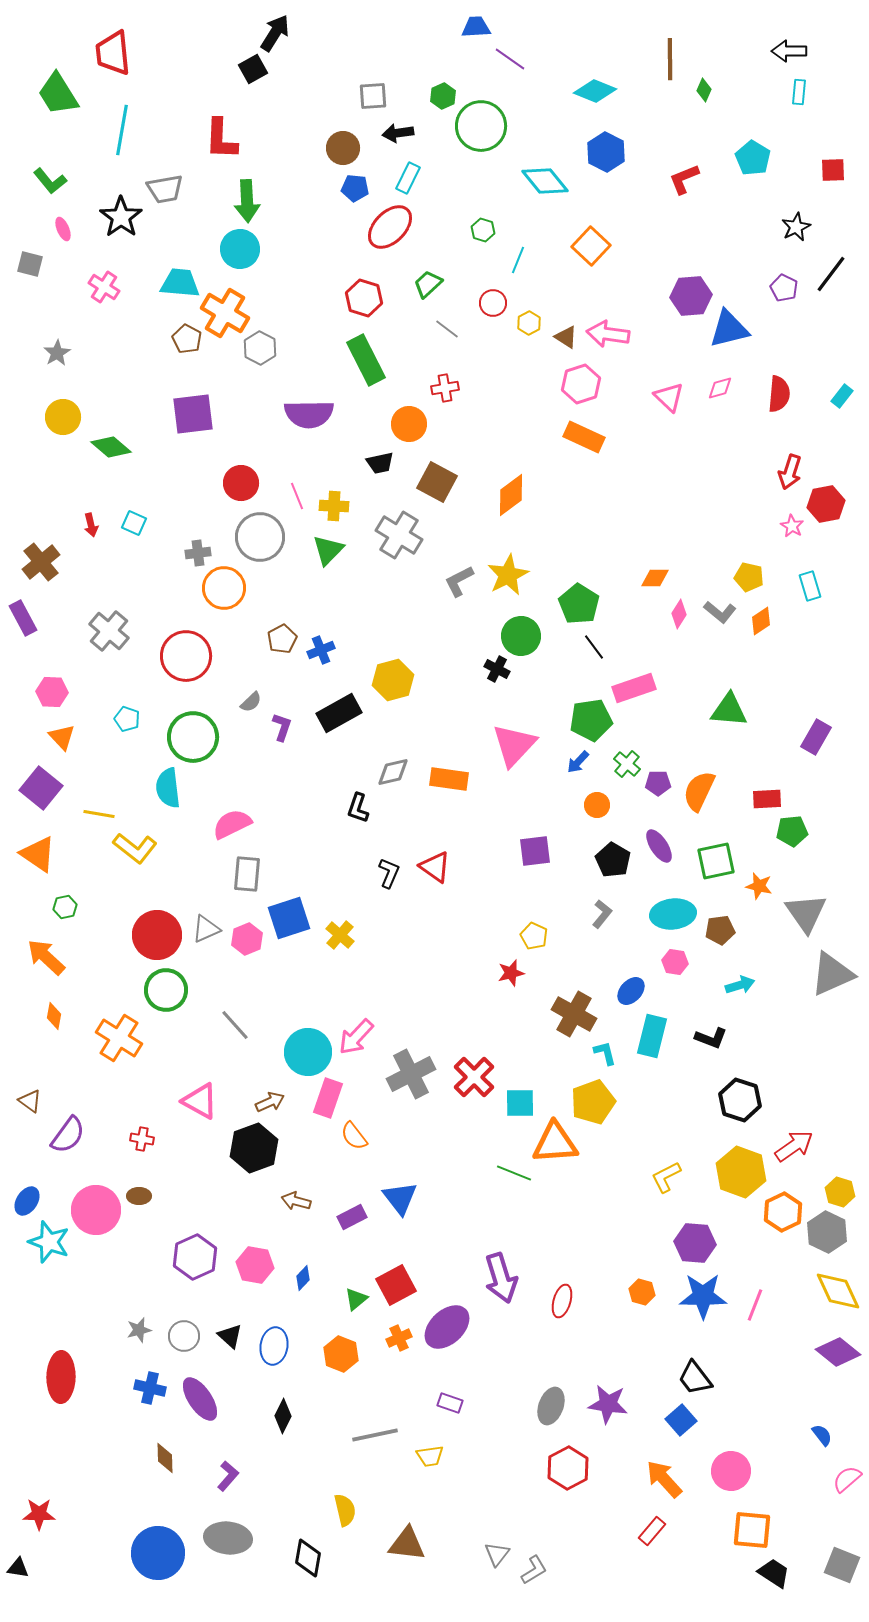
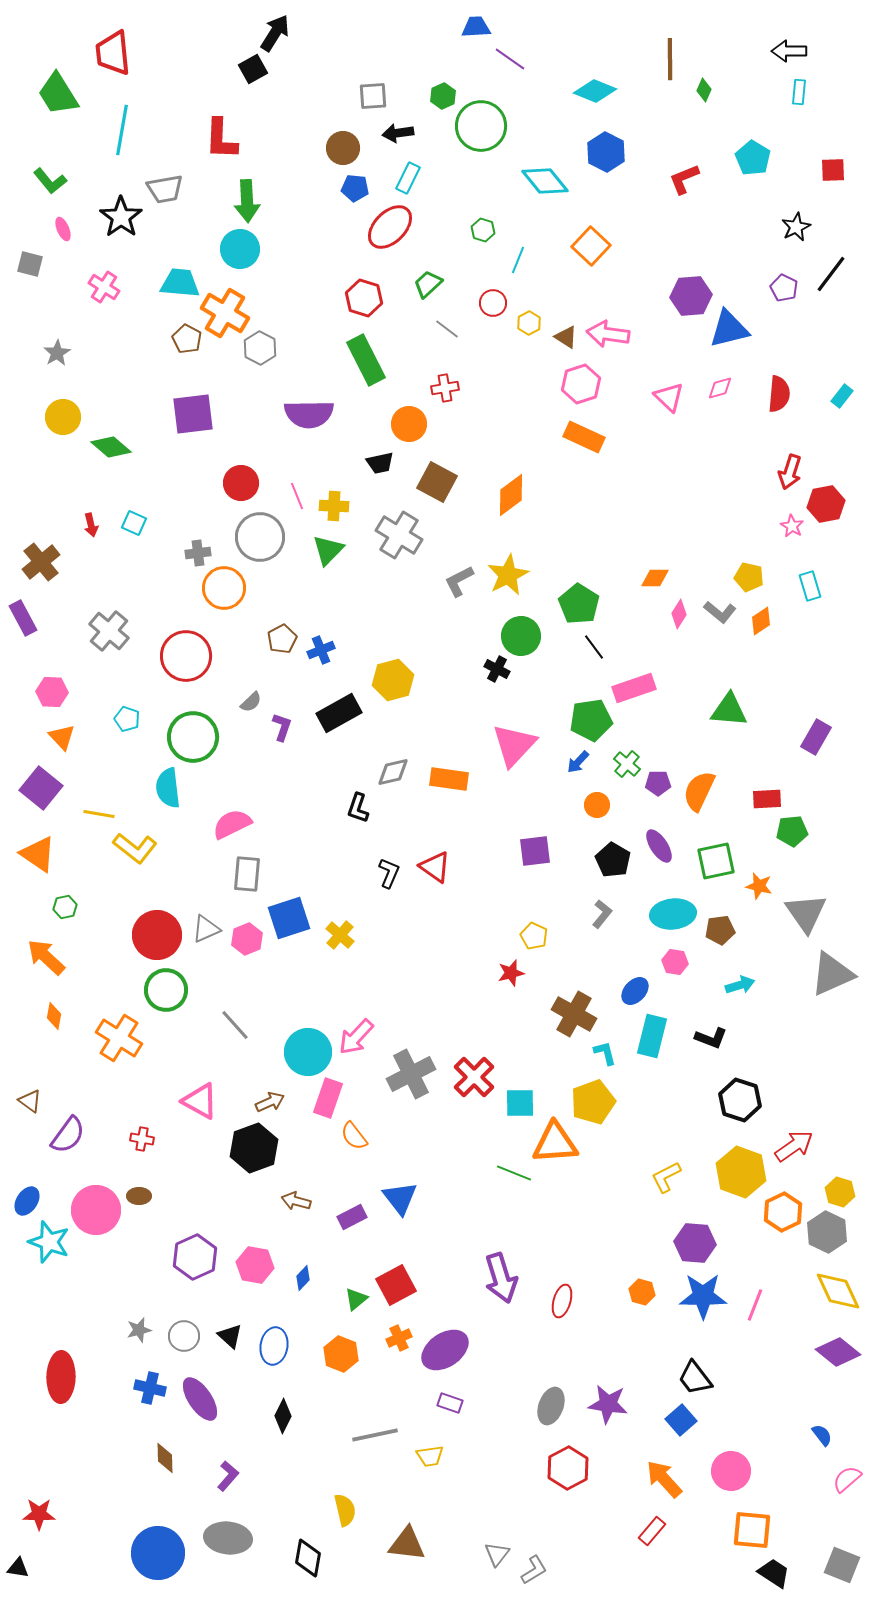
blue ellipse at (631, 991): moved 4 px right
purple ellipse at (447, 1327): moved 2 px left, 23 px down; rotated 9 degrees clockwise
